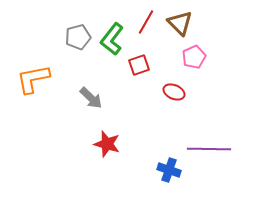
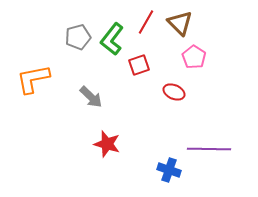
pink pentagon: rotated 15 degrees counterclockwise
gray arrow: moved 1 px up
